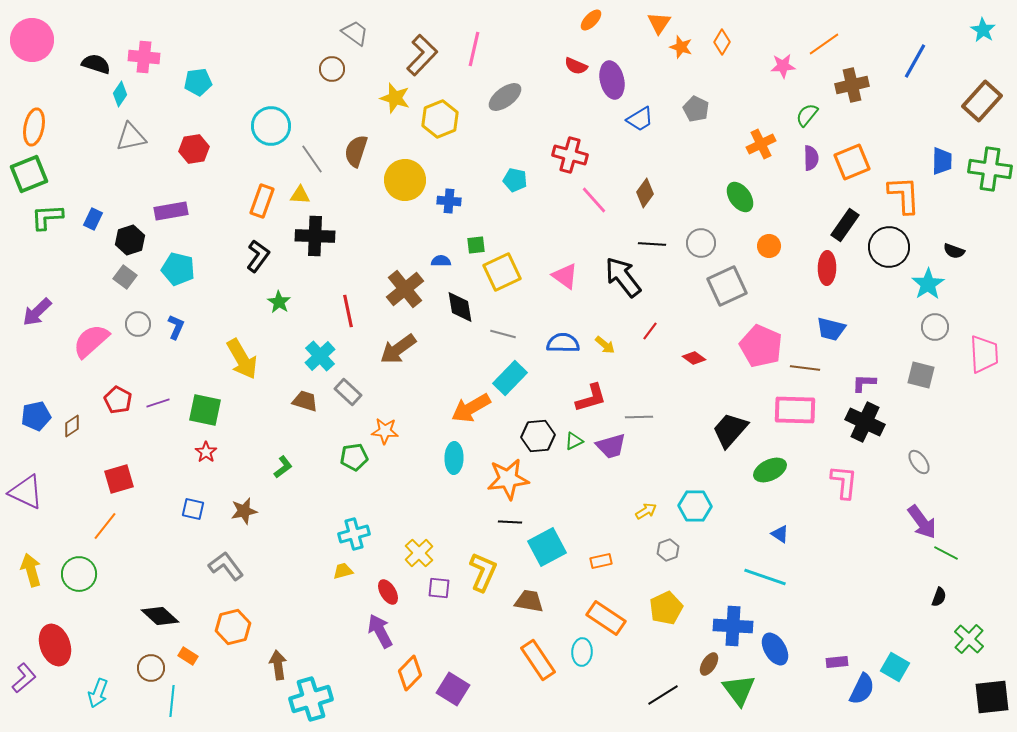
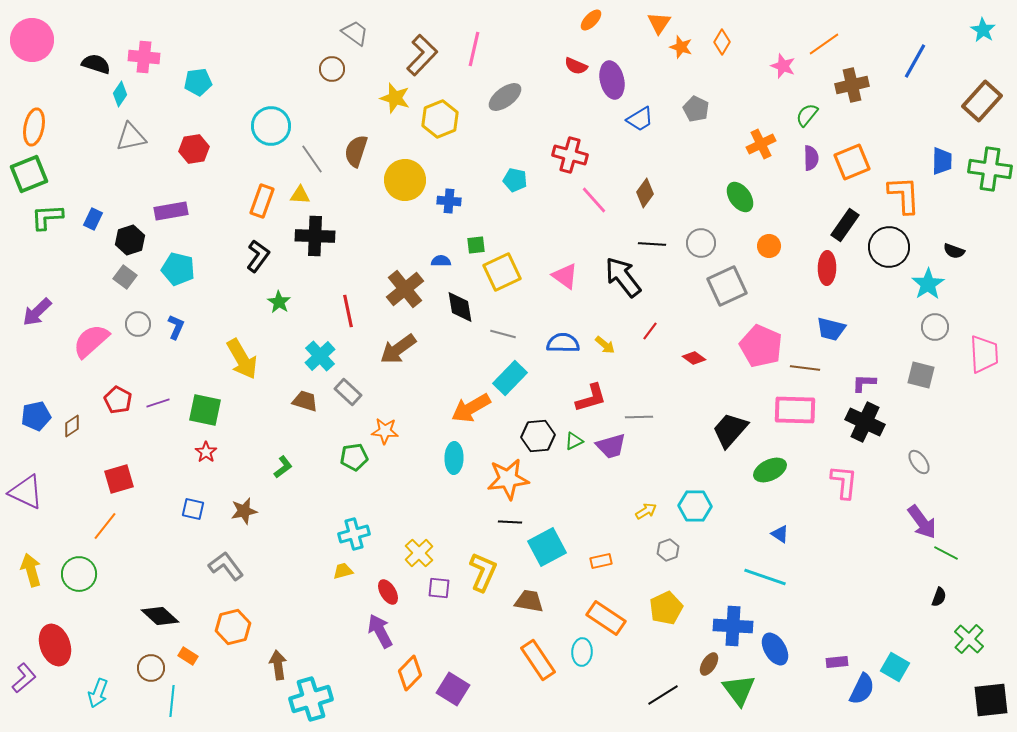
pink star at (783, 66): rotated 25 degrees clockwise
black square at (992, 697): moved 1 px left, 3 px down
